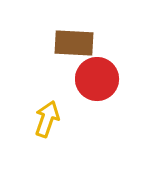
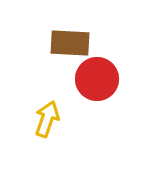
brown rectangle: moved 4 px left
